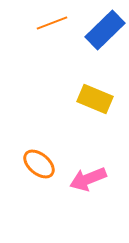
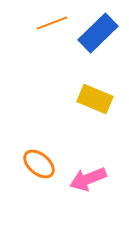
blue rectangle: moved 7 px left, 3 px down
